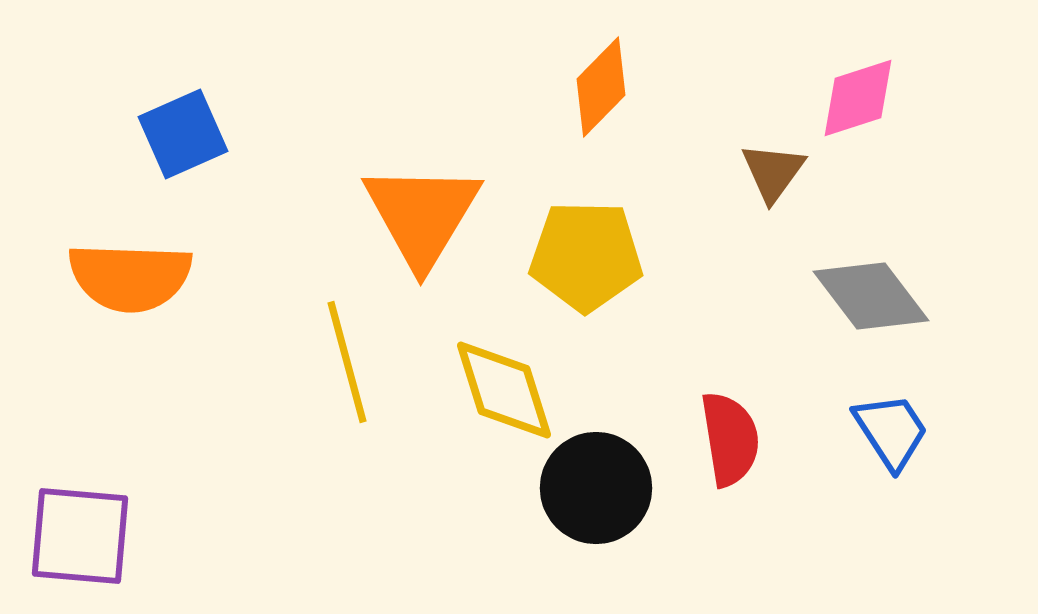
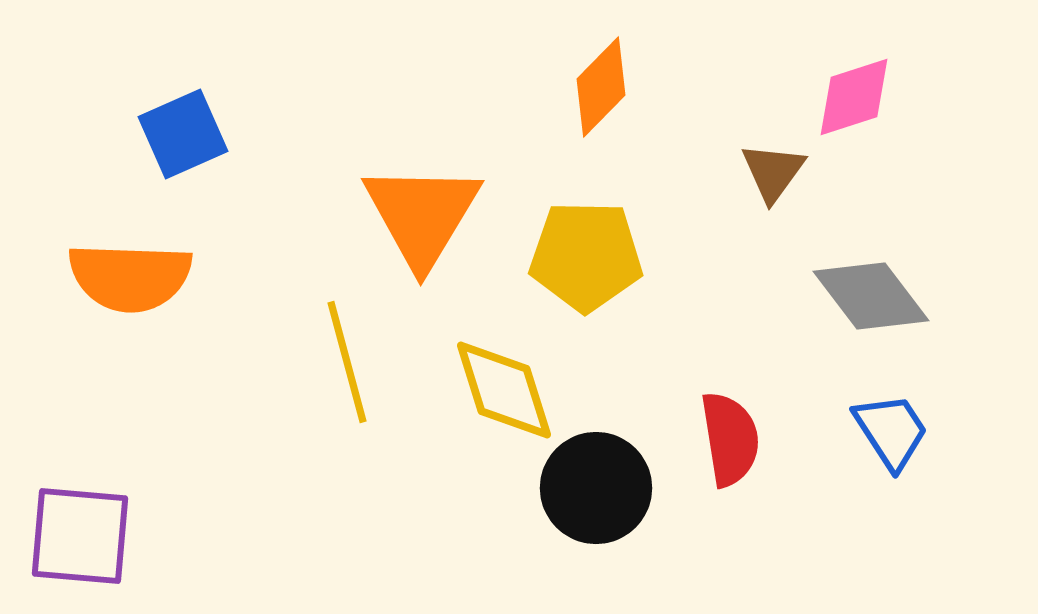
pink diamond: moved 4 px left, 1 px up
